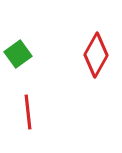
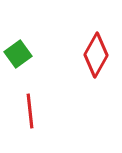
red line: moved 2 px right, 1 px up
